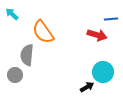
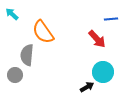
red arrow: moved 4 px down; rotated 30 degrees clockwise
